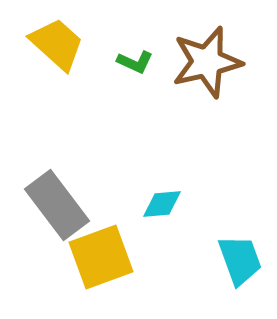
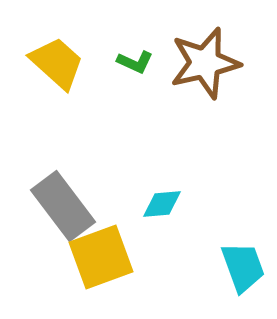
yellow trapezoid: moved 19 px down
brown star: moved 2 px left, 1 px down
gray rectangle: moved 6 px right, 1 px down
cyan trapezoid: moved 3 px right, 7 px down
